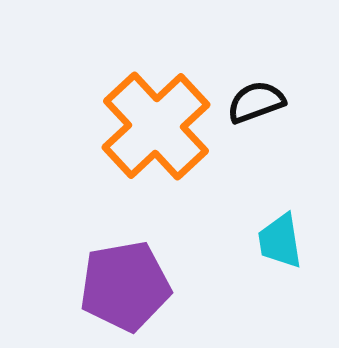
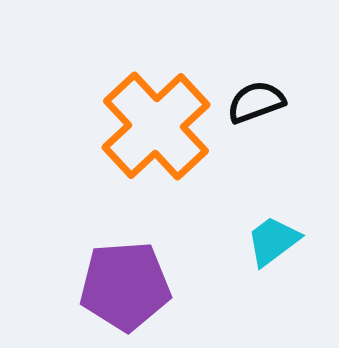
cyan trapezoid: moved 7 px left; rotated 62 degrees clockwise
purple pentagon: rotated 6 degrees clockwise
